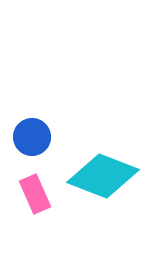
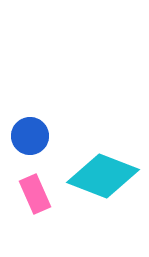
blue circle: moved 2 px left, 1 px up
